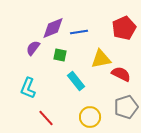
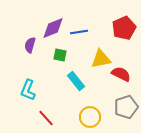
purple semicircle: moved 3 px left, 3 px up; rotated 21 degrees counterclockwise
cyan L-shape: moved 2 px down
